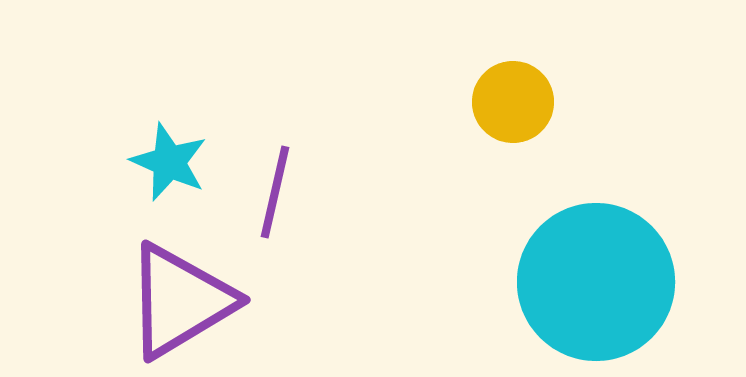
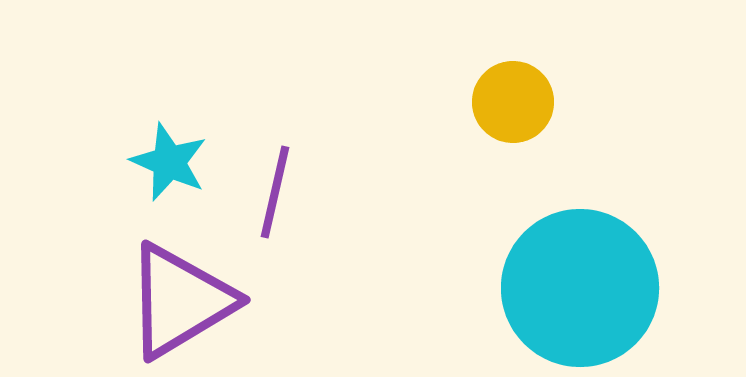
cyan circle: moved 16 px left, 6 px down
